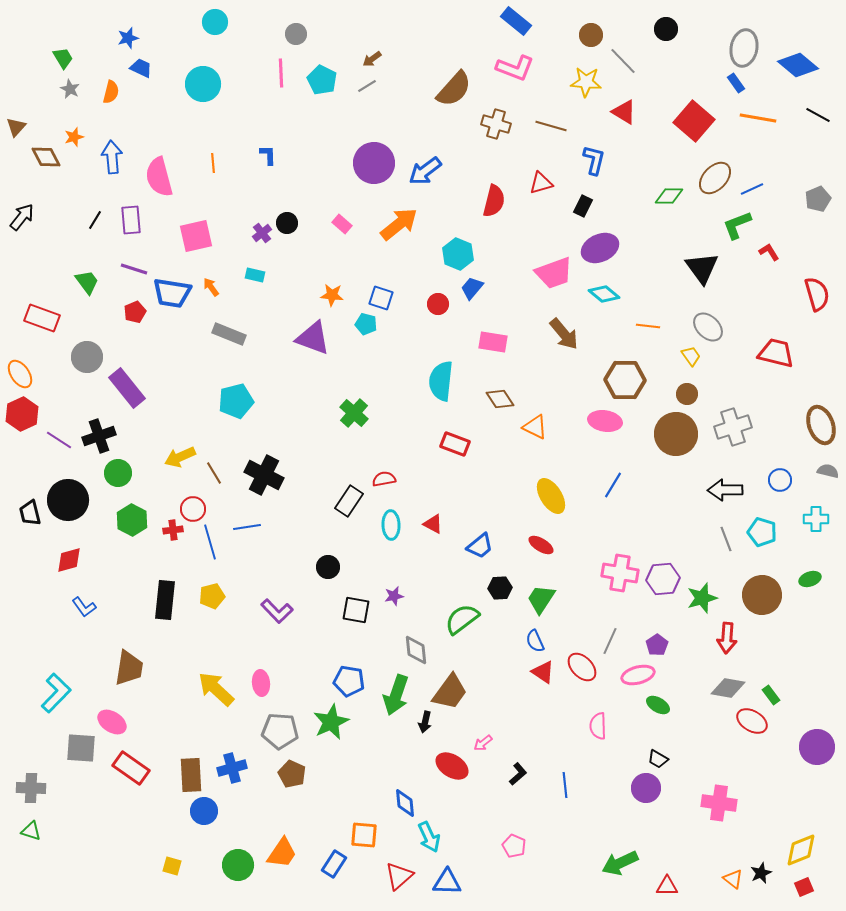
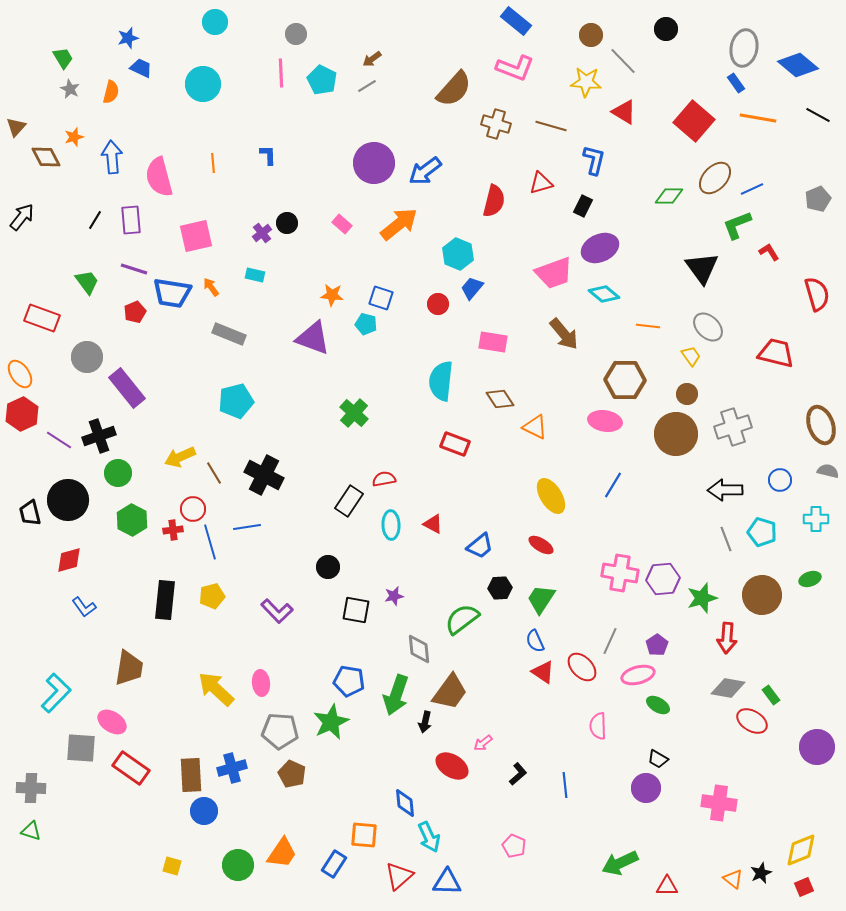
gray diamond at (416, 650): moved 3 px right, 1 px up
